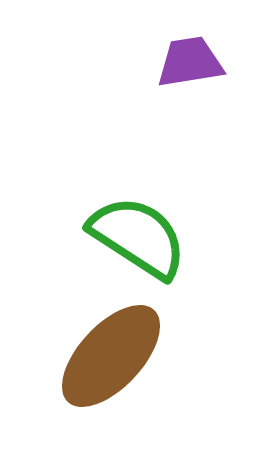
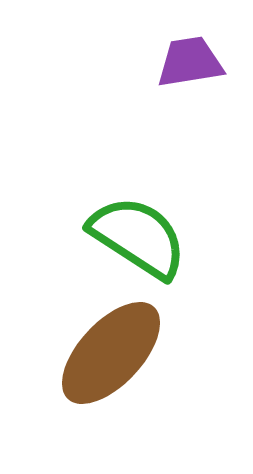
brown ellipse: moved 3 px up
